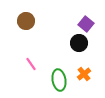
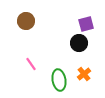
purple square: rotated 35 degrees clockwise
